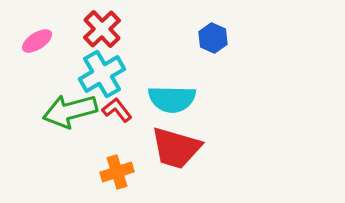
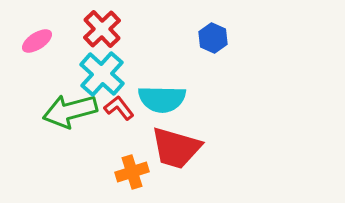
cyan cross: rotated 18 degrees counterclockwise
cyan semicircle: moved 10 px left
red L-shape: moved 2 px right, 2 px up
orange cross: moved 15 px right
